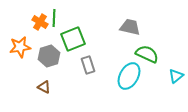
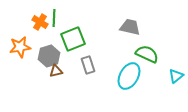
brown triangle: moved 12 px right, 16 px up; rotated 40 degrees counterclockwise
